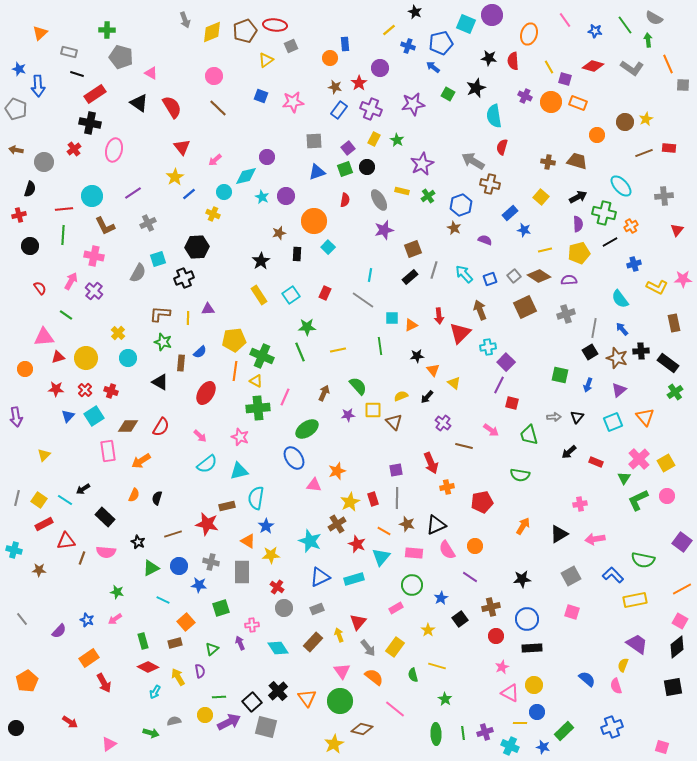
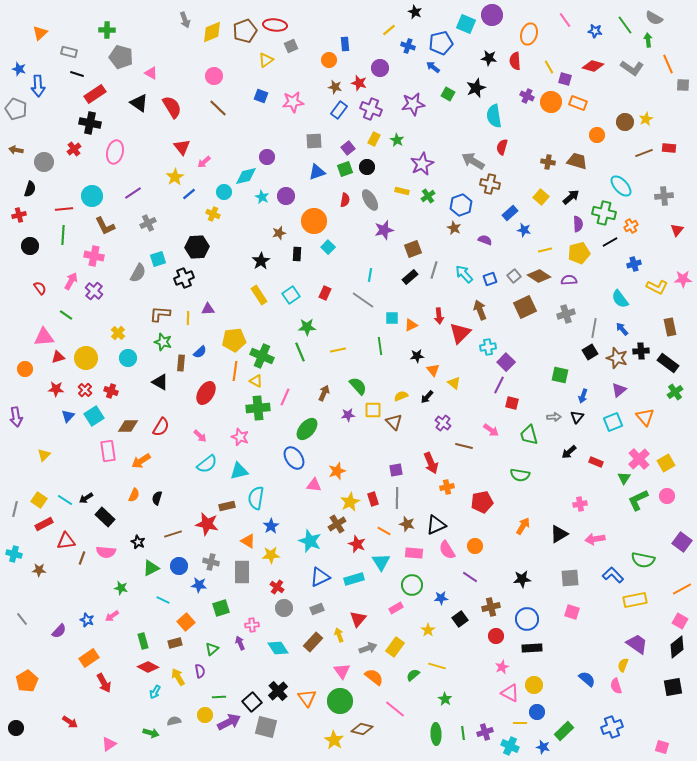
orange circle at (330, 58): moved 1 px left, 2 px down
red semicircle at (513, 61): moved 2 px right
red star at (359, 83): rotated 21 degrees counterclockwise
purple cross at (525, 96): moved 2 px right
pink ellipse at (114, 150): moved 1 px right, 2 px down
pink arrow at (215, 160): moved 11 px left, 2 px down
black arrow at (578, 197): moved 7 px left; rotated 12 degrees counterclockwise
gray ellipse at (379, 200): moved 9 px left
brown rectangle at (674, 323): moved 4 px left, 4 px down
blue arrow at (588, 385): moved 5 px left, 11 px down
green ellipse at (307, 429): rotated 15 degrees counterclockwise
black arrow at (83, 489): moved 3 px right, 9 px down
gray line at (17, 498): moved 2 px left, 11 px down
blue star at (266, 526): moved 5 px right
cyan cross at (14, 550): moved 4 px down
cyan triangle at (381, 557): moved 5 px down; rotated 12 degrees counterclockwise
gray square at (571, 576): moved 1 px left, 2 px down; rotated 24 degrees clockwise
green star at (117, 592): moved 4 px right, 4 px up
blue star at (441, 598): rotated 24 degrees clockwise
pink arrow at (115, 619): moved 3 px left, 3 px up
red triangle at (358, 622): moved 3 px up
gray arrow at (368, 648): rotated 72 degrees counterclockwise
green semicircle at (413, 675): rotated 64 degrees clockwise
yellow star at (334, 744): moved 4 px up; rotated 12 degrees counterclockwise
